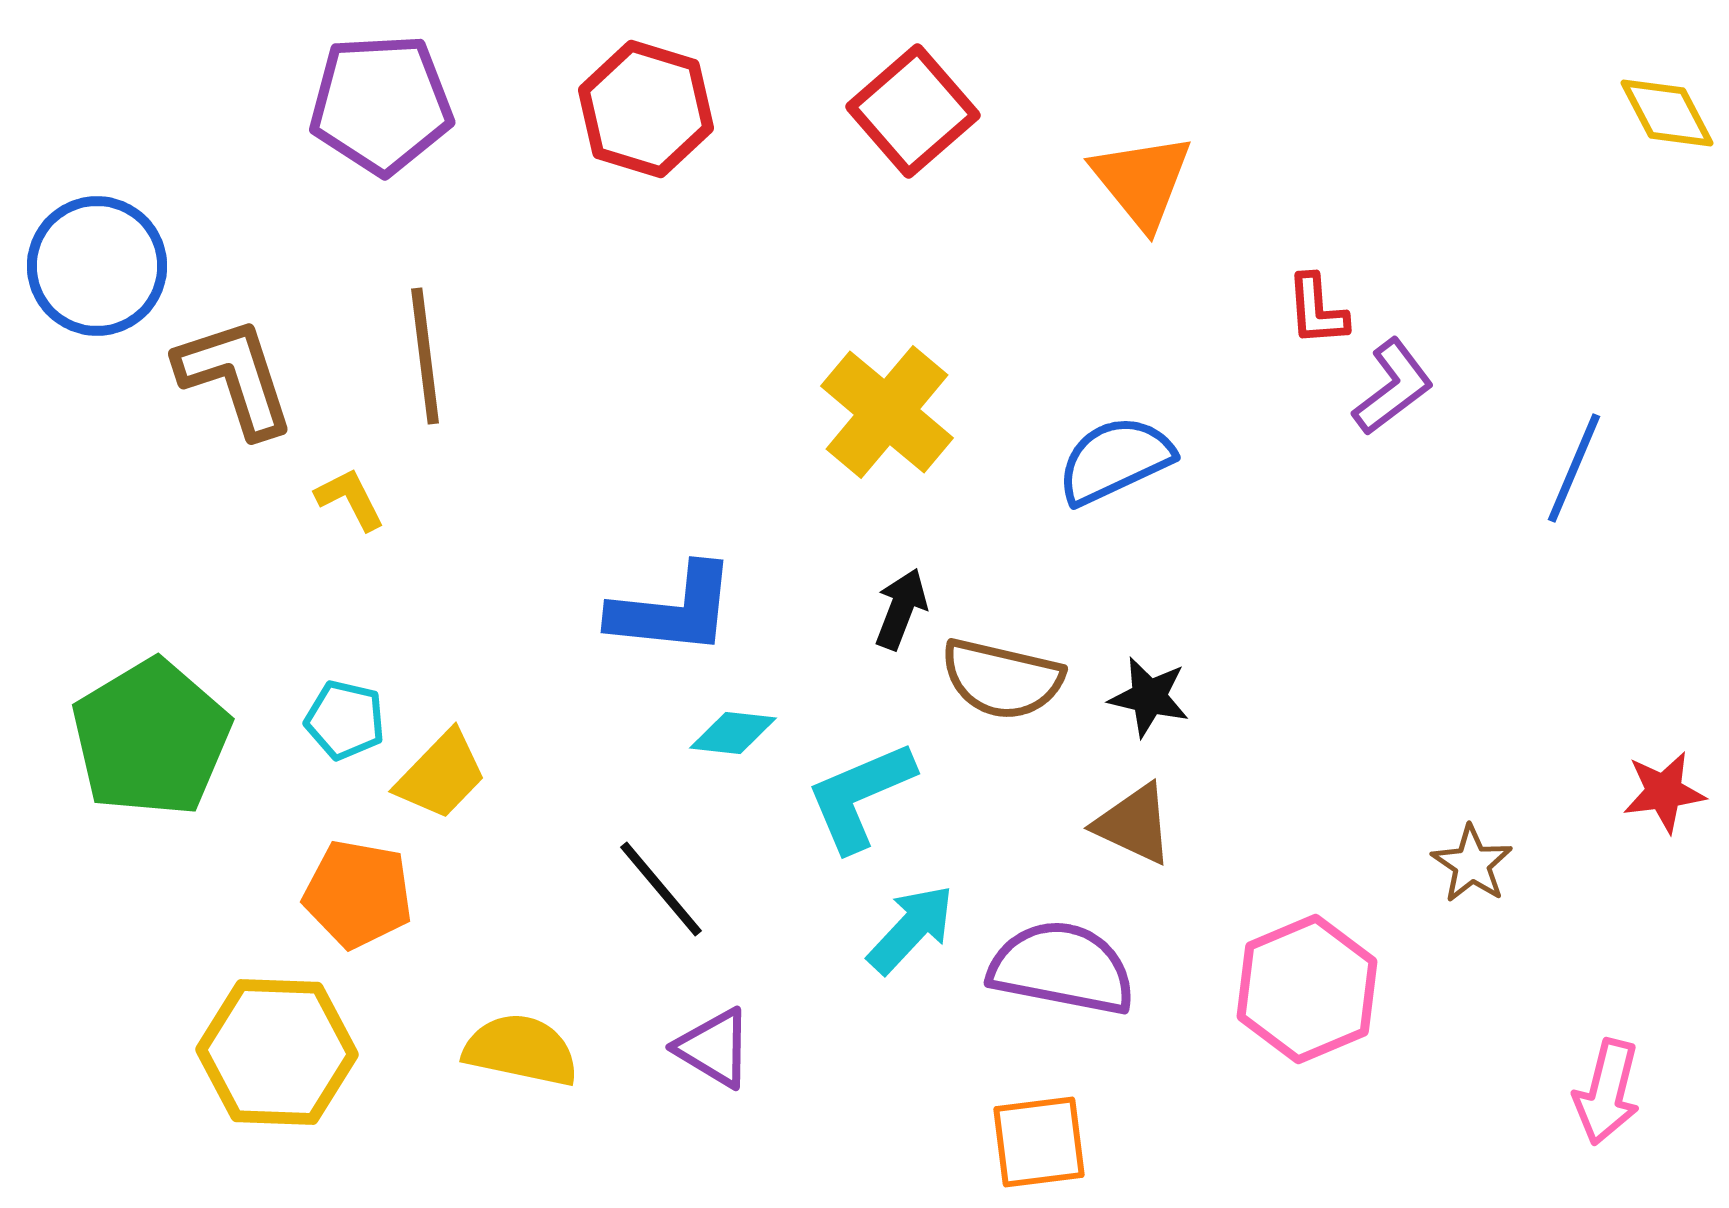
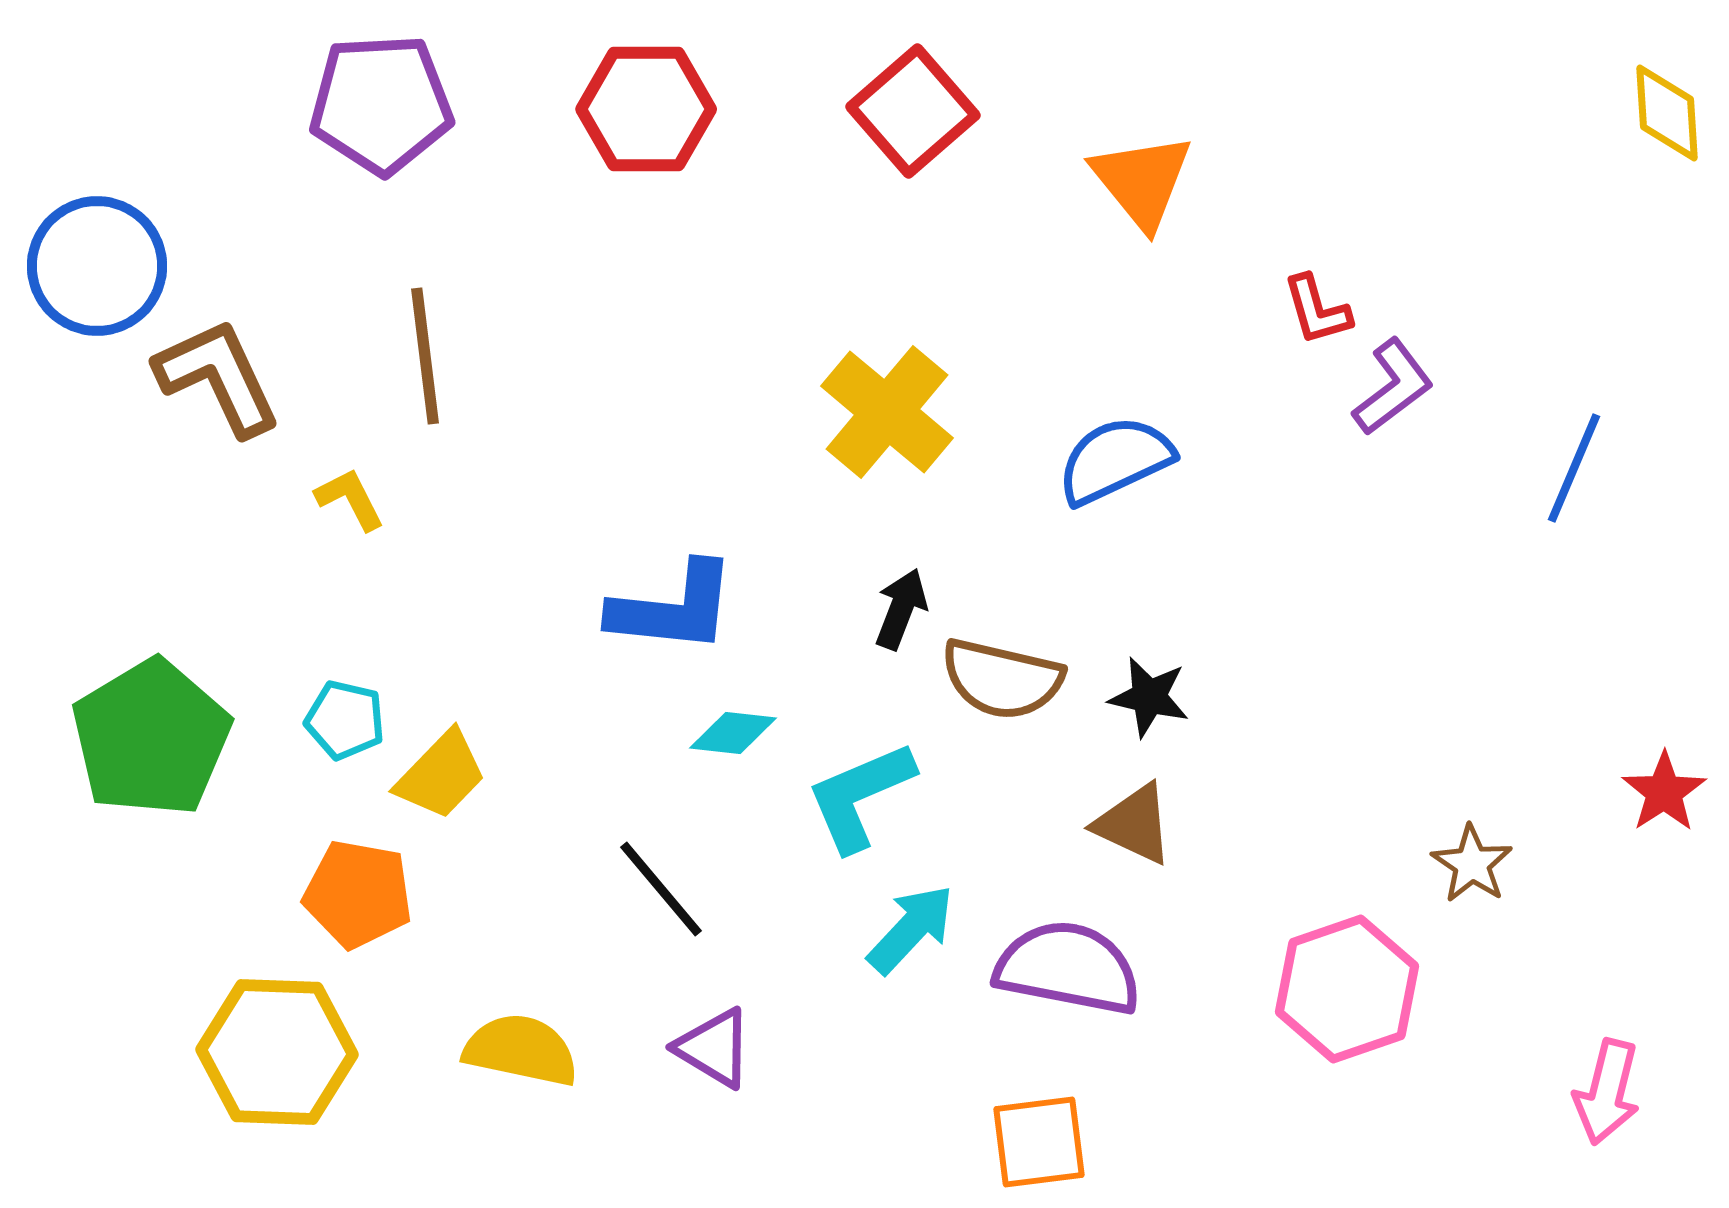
red hexagon: rotated 17 degrees counterclockwise
yellow diamond: rotated 24 degrees clockwise
red L-shape: rotated 12 degrees counterclockwise
brown L-shape: moved 17 px left; rotated 7 degrees counterclockwise
blue L-shape: moved 2 px up
red star: rotated 26 degrees counterclockwise
purple semicircle: moved 6 px right
pink hexagon: moved 40 px right; rotated 4 degrees clockwise
